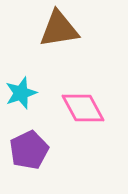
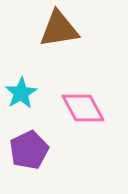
cyan star: rotated 12 degrees counterclockwise
